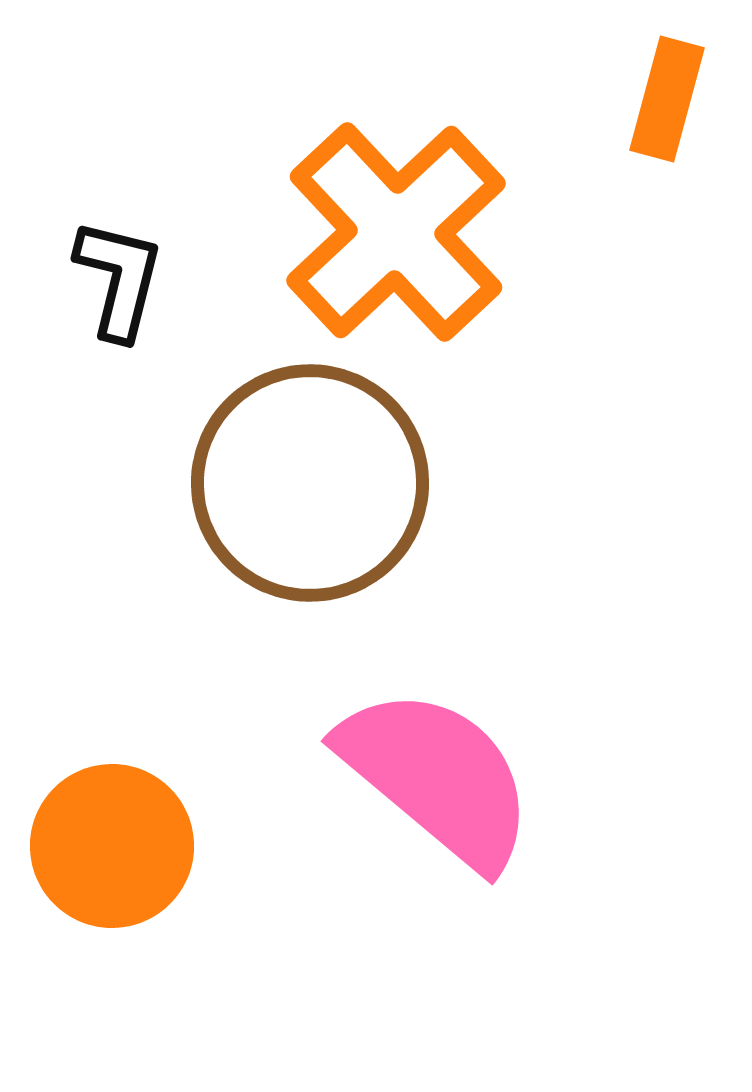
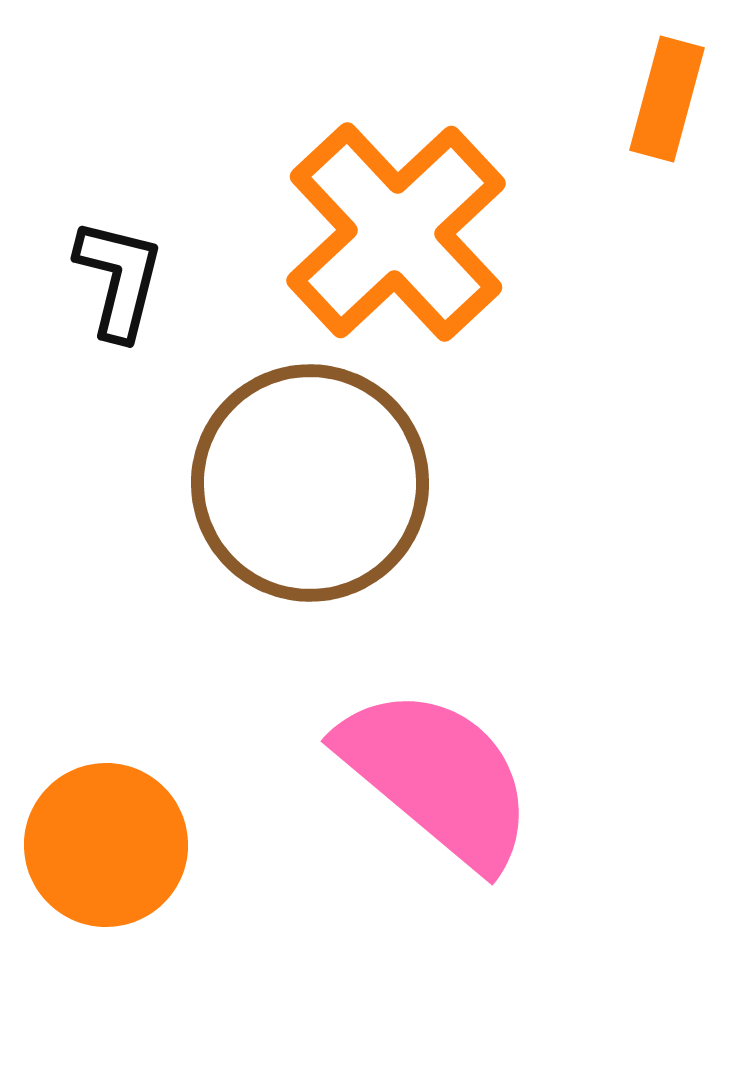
orange circle: moved 6 px left, 1 px up
